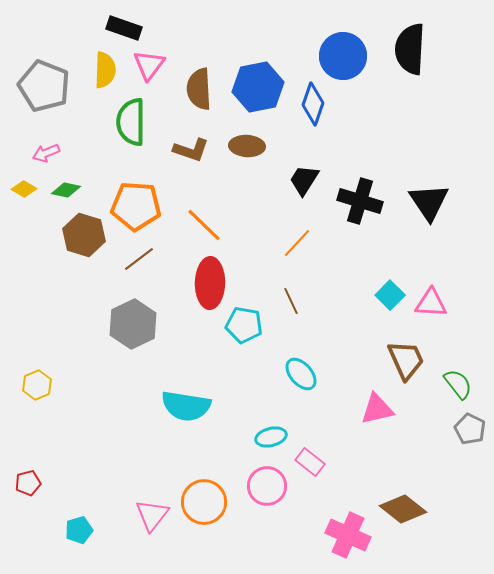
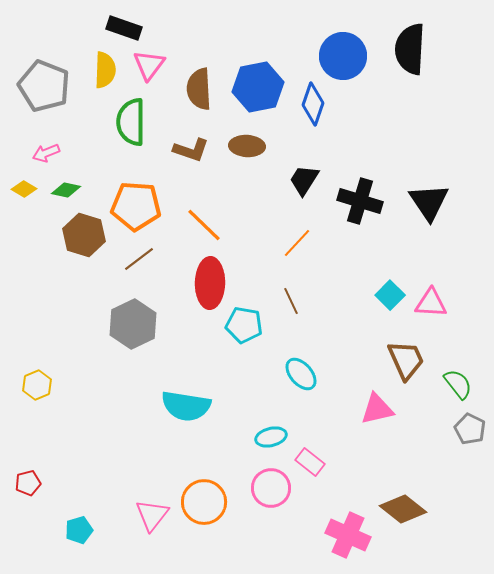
pink circle at (267, 486): moved 4 px right, 2 px down
